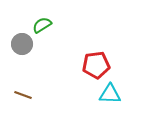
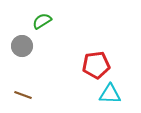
green semicircle: moved 4 px up
gray circle: moved 2 px down
